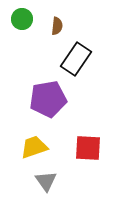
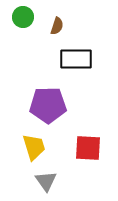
green circle: moved 1 px right, 2 px up
brown semicircle: rotated 12 degrees clockwise
black rectangle: rotated 56 degrees clockwise
purple pentagon: moved 6 px down; rotated 9 degrees clockwise
yellow trapezoid: rotated 92 degrees clockwise
